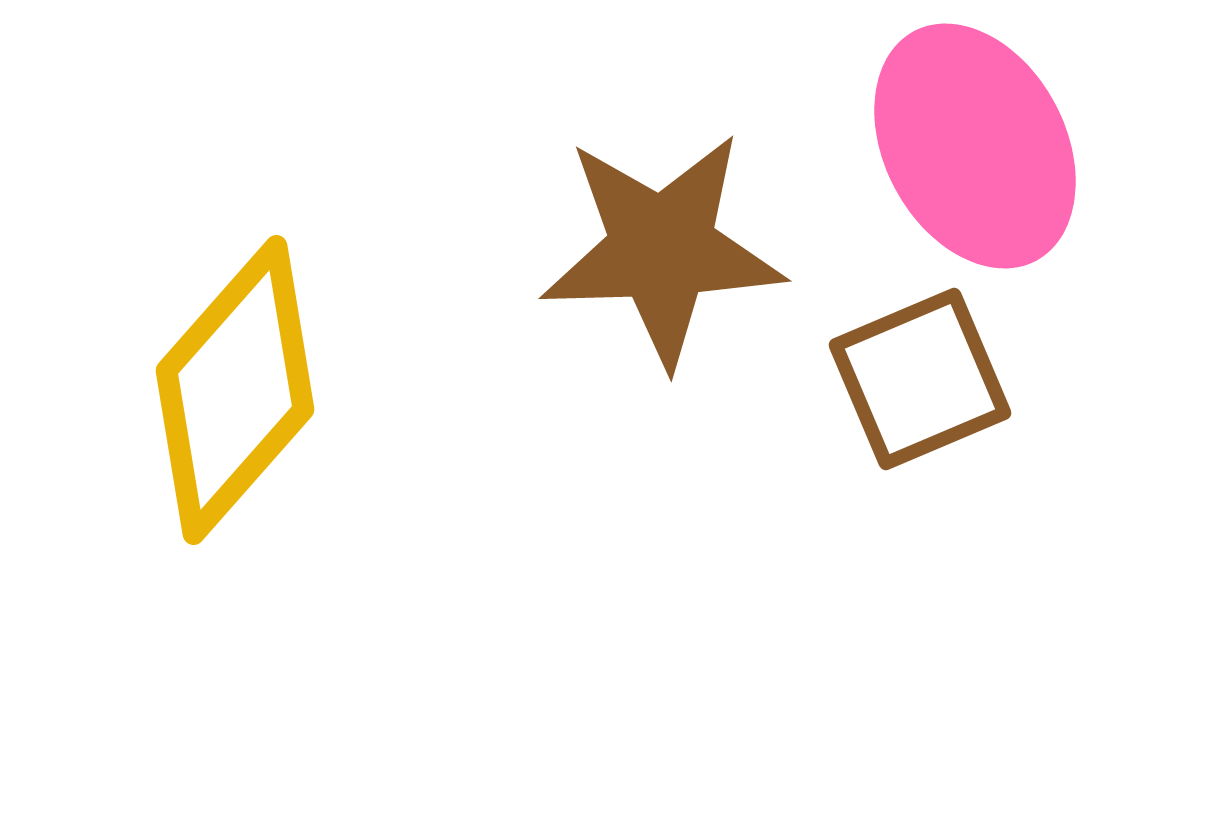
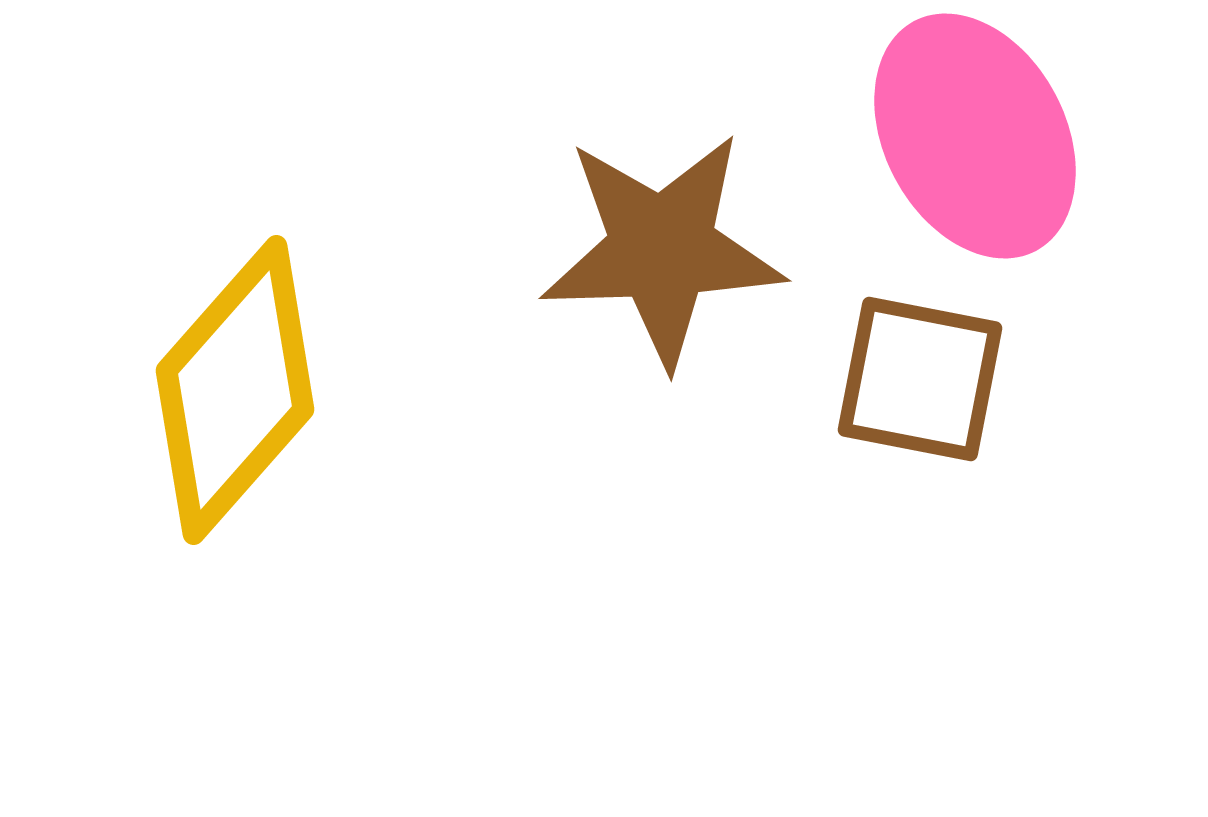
pink ellipse: moved 10 px up
brown square: rotated 34 degrees clockwise
